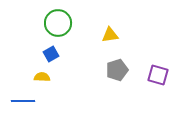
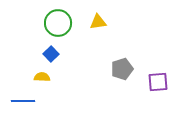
yellow triangle: moved 12 px left, 13 px up
blue square: rotated 14 degrees counterclockwise
gray pentagon: moved 5 px right, 1 px up
purple square: moved 7 px down; rotated 20 degrees counterclockwise
